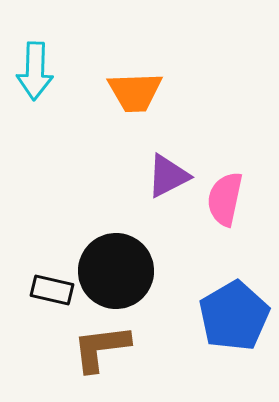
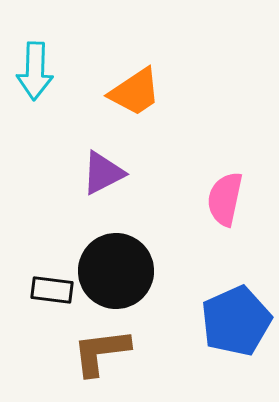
orange trapezoid: rotated 32 degrees counterclockwise
purple triangle: moved 65 px left, 3 px up
black rectangle: rotated 6 degrees counterclockwise
blue pentagon: moved 2 px right, 5 px down; rotated 6 degrees clockwise
brown L-shape: moved 4 px down
